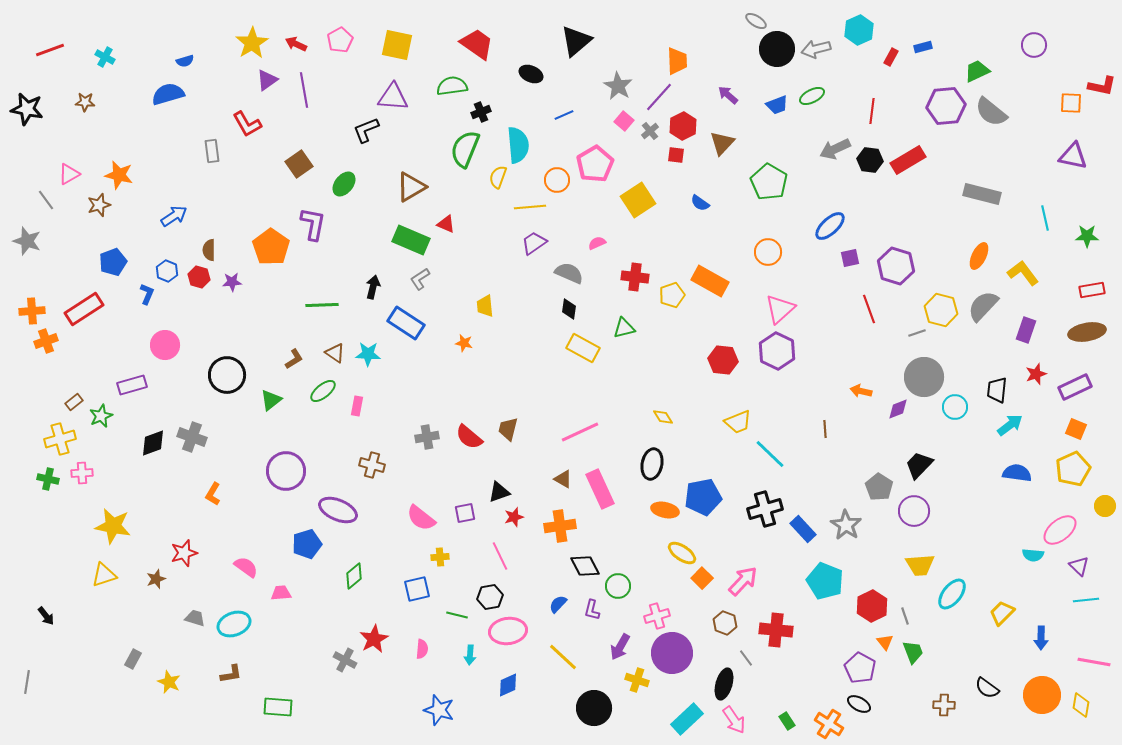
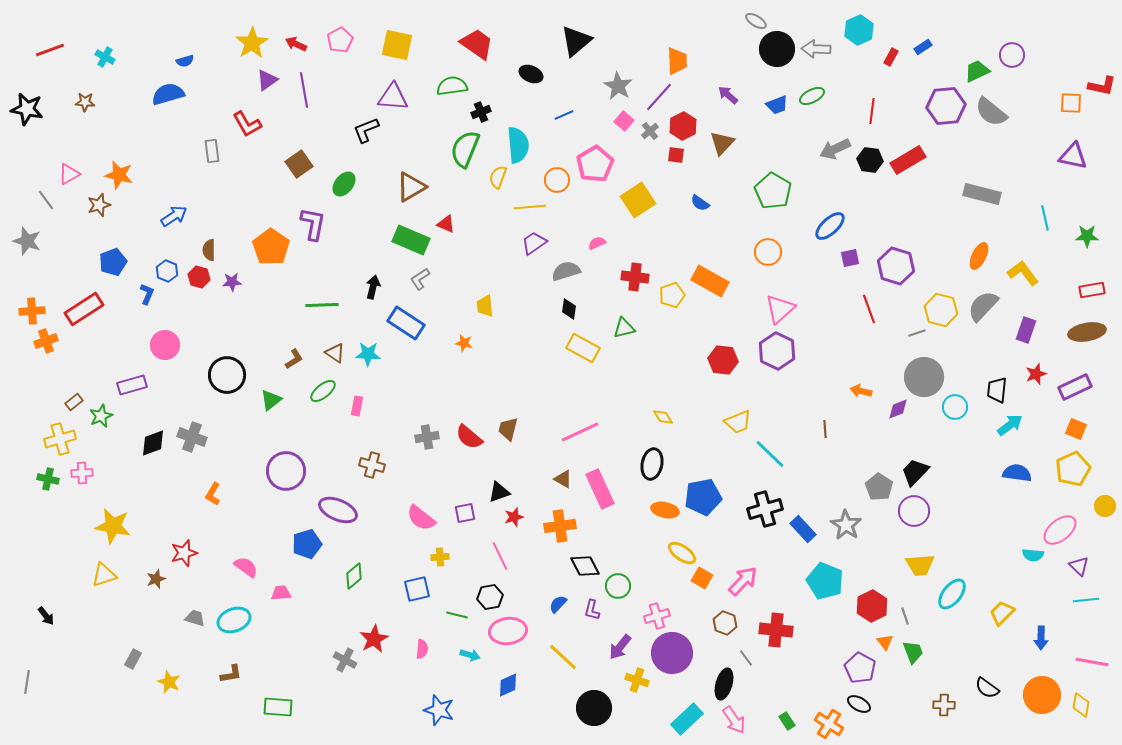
purple circle at (1034, 45): moved 22 px left, 10 px down
blue rectangle at (923, 47): rotated 18 degrees counterclockwise
gray arrow at (816, 49): rotated 16 degrees clockwise
green pentagon at (769, 182): moved 4 px right, 9 px down
gray semicircle at (569, 273): moved 3 px left, 2 px up; rotated 40 degrees counterclockwise
black trapezoid at (919, 465): moved 4 px left, 7 px down
orange square at (702, 578): rotated 15 degrees counterclockwise
cyan ellipse at (234, 624): moved 4 px up
purple arrow at (620, 647): rotated 8 degrees clockwise
cyan arrow at (470, 655): rotated 78 degrees counterclockwise
pink line at (1094, 662): moved 2 px left
